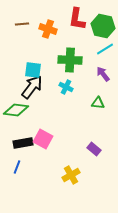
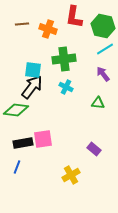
red L-shape: moved 3 px left, 2 px up
green cross: moved 6 px left, 1 px up; rotated 10 degrees counterclockwise
pink square: rotated 36 degrees counterclockwise
